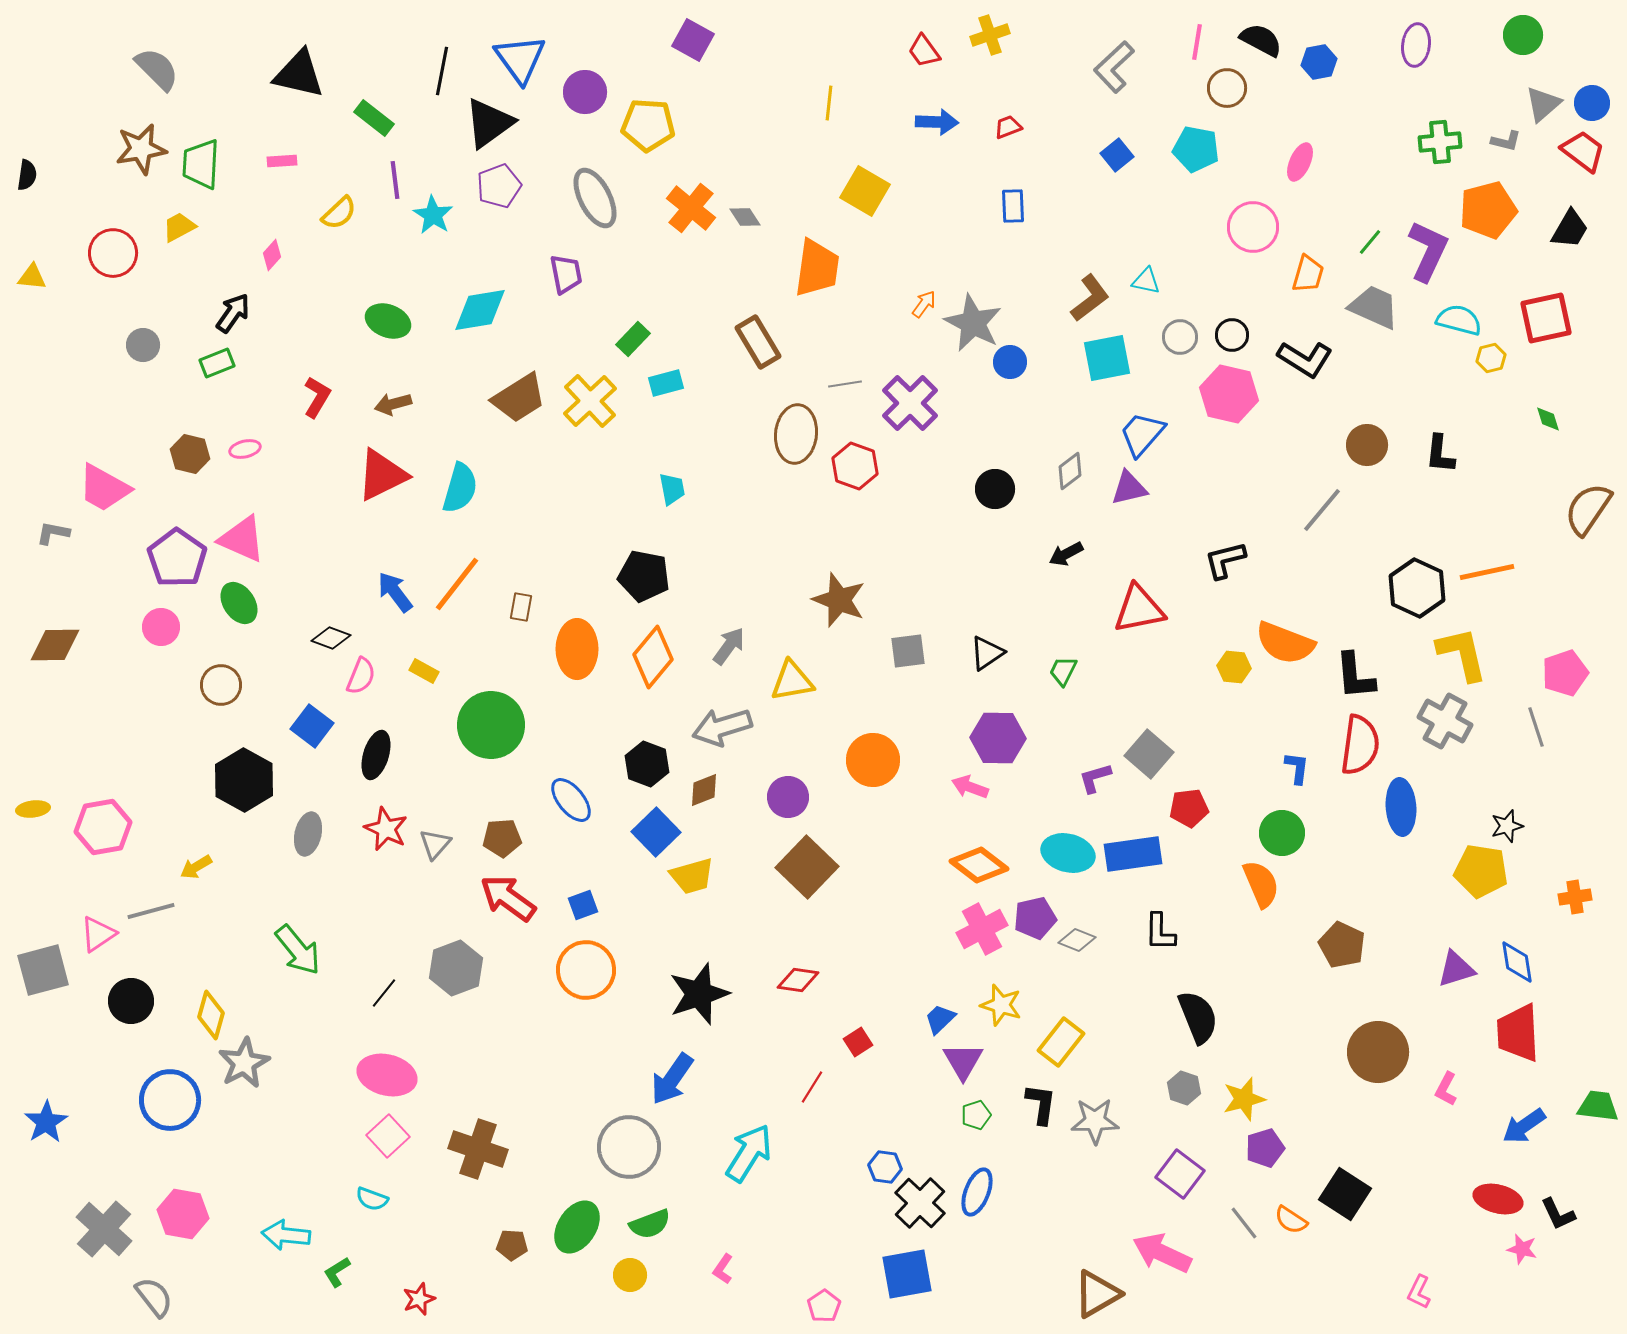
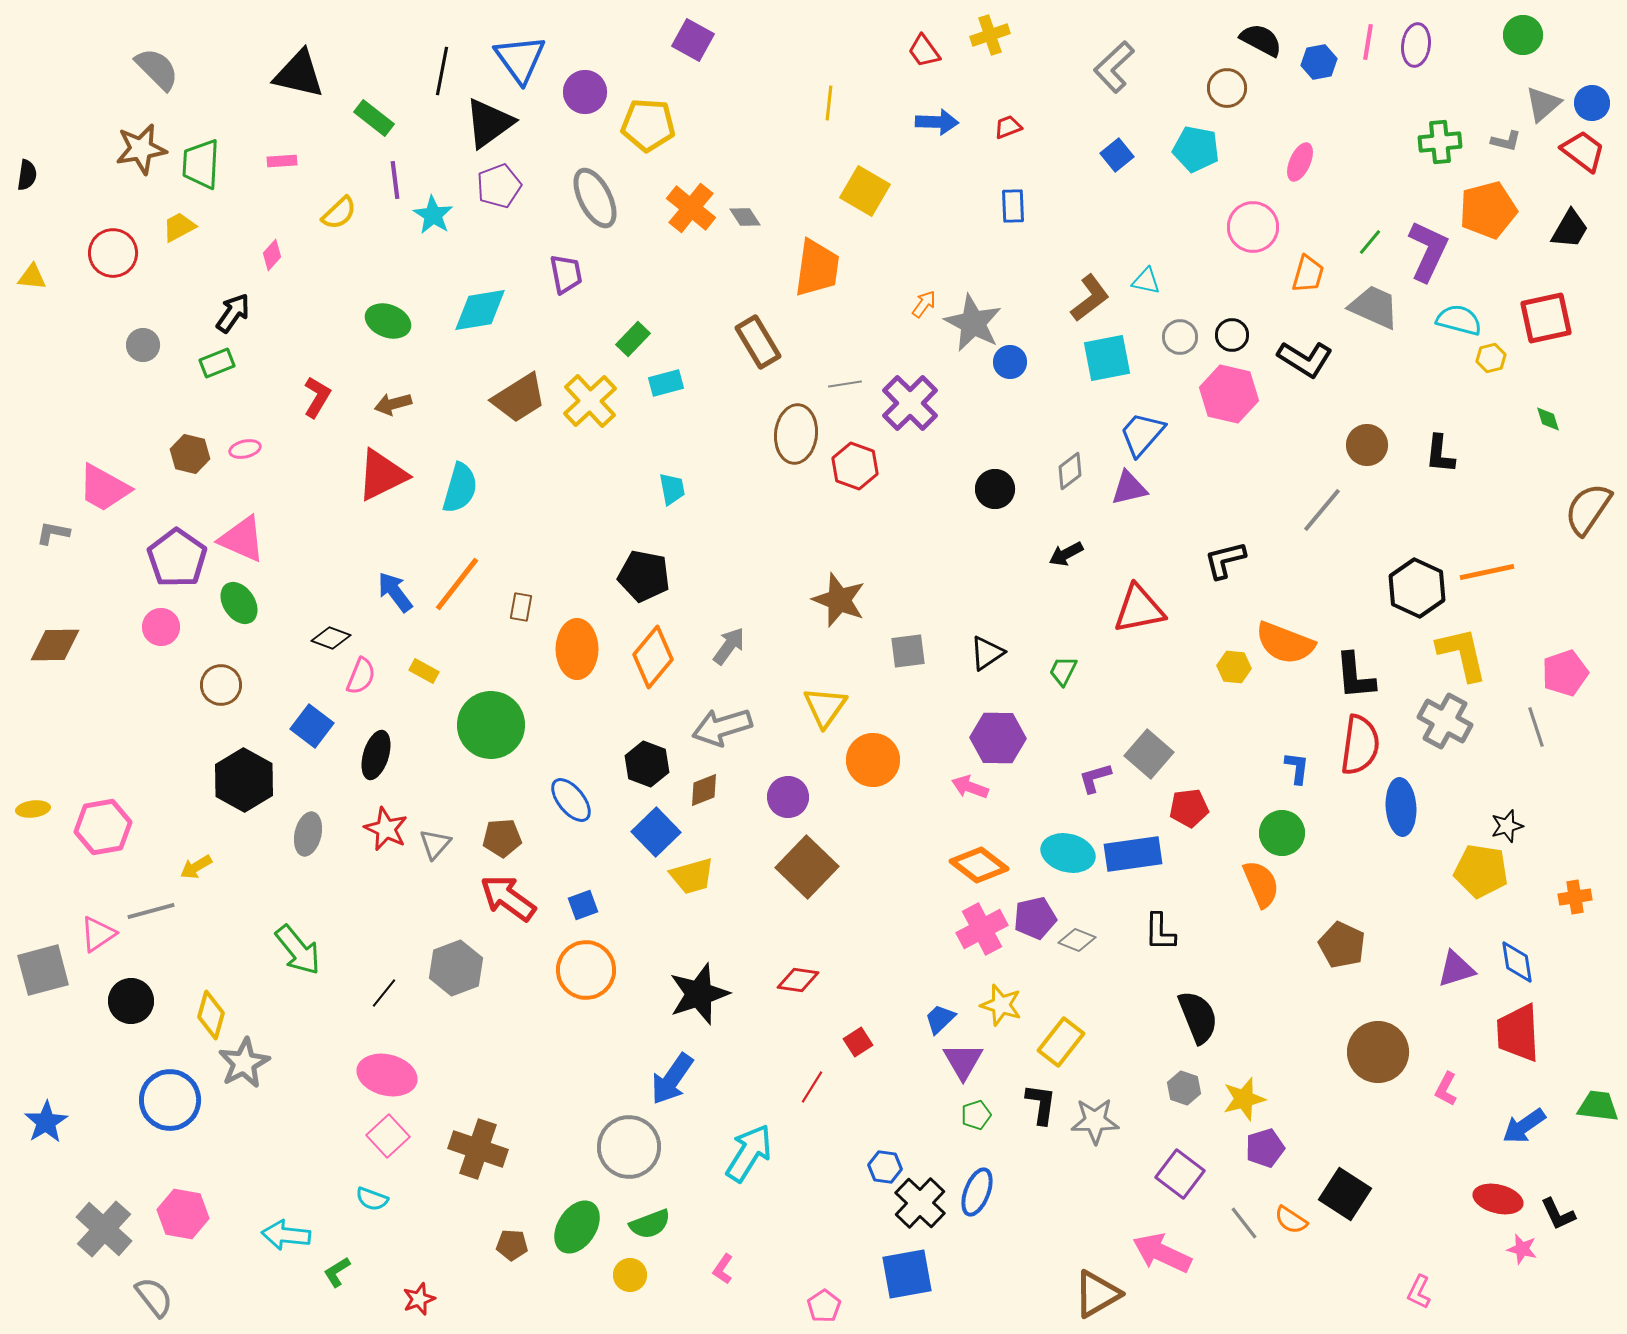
pink line at (1197, 42): moved 171 px right
yellow triangle at (792, 681): moved 33 px right, 26 px down; rotated 45 degrees counterclockwise
